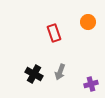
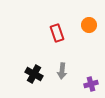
orange circle: moved 1 px right, 3 px down
red rectangle: moved 3 px right
gray arrow: moved 2 px right, 1 px up; rotated 14 degrees counterclockwise
